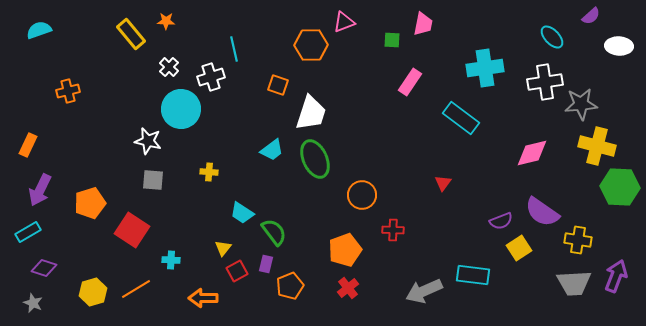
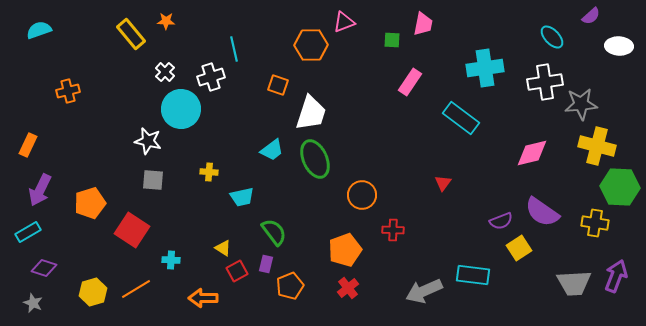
white cross at (169, 67): moved 4 px left, 5 px down
cyan trapezoid at (242, 213): moved 16 px up; rotated 45 degrees counterclockwise
yellow cross at (578, 240): moved 17 px right, 17 px up
yellow triangle at (223, 248): rotated 36 degrees counterclockwise
